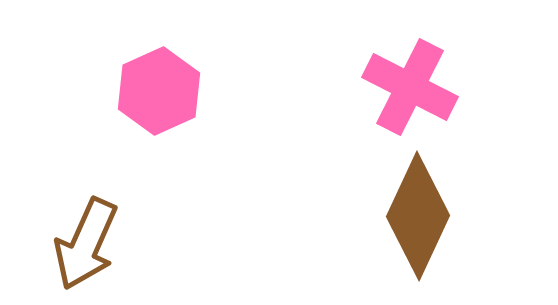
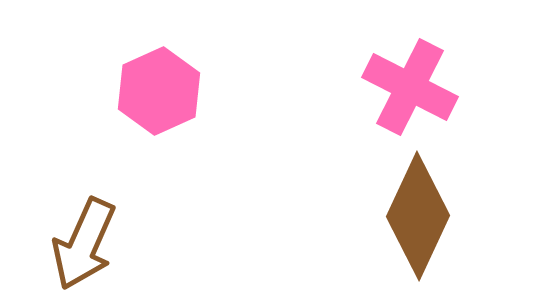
brown arrow: moved 2 px left
